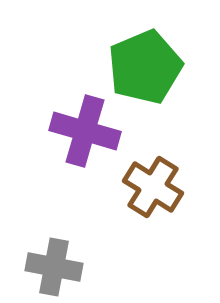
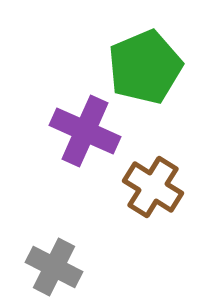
purple cross: rotated 8 degrees clockwise
gray cross: rotated 16 degrees clockwise
